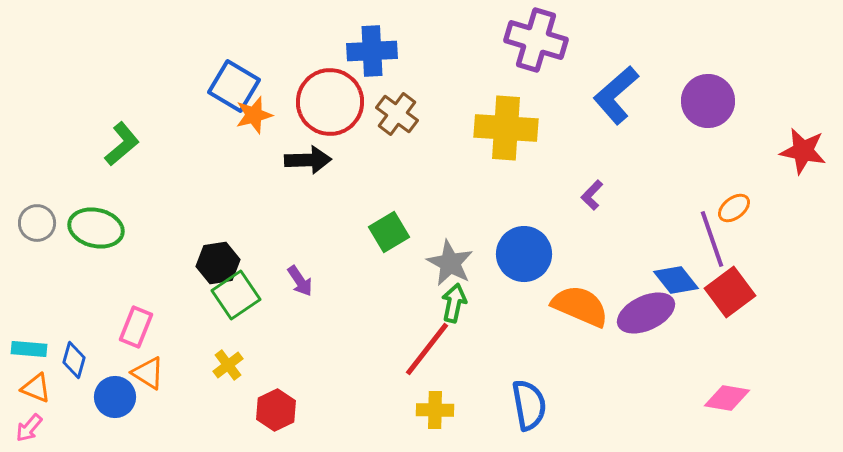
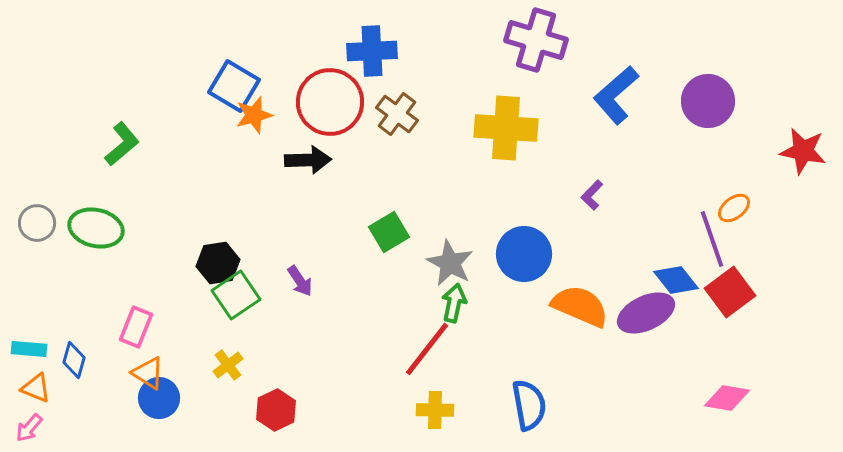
blue circle at (115, 397): moved 44 px right, 1 px down
